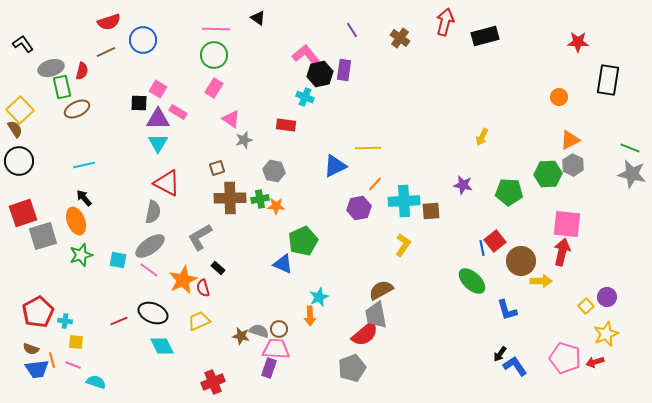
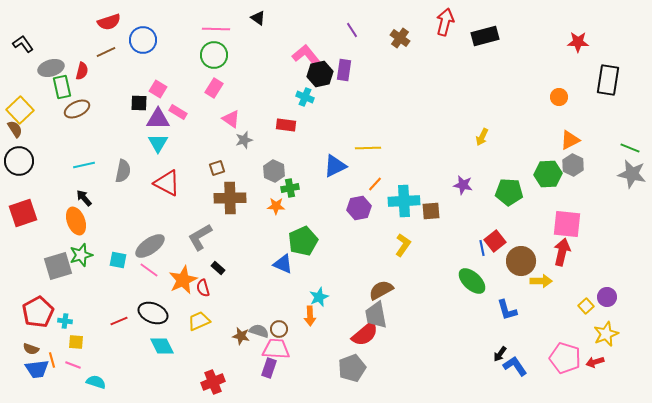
gray hexagon at (274, 171): rotated 15 degrees clockwise
green cross at (260, 199): moved 30 px right, 11 px up
gray semicircle at (153, 212): moved 30 px left, 41 px up
gray square at (43, 236): moved 15 px right, 30 px down
